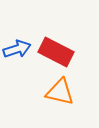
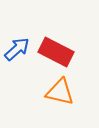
blue arrow: rotated 24 degrees counterclockwise
